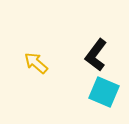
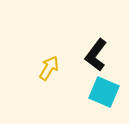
yellow arrow: moved 13 px right, 5 px down; rotated 80 degrees clockwise
